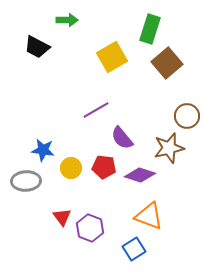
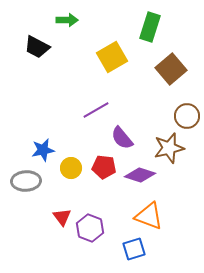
green rectangle: moved 2 px up
brown square: moved 4 px right, 6 px down
blue star: rotated 20 degrees counterclockwise
blue square: rotated 15 degrees clockwise
